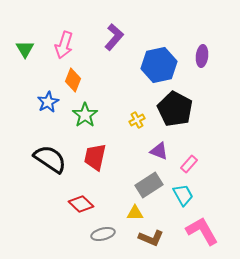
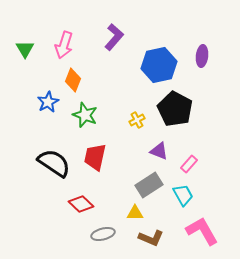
green star: rotated 15 degrees counterclockwise
black semicircle: moved 4 px right, 4 px down
